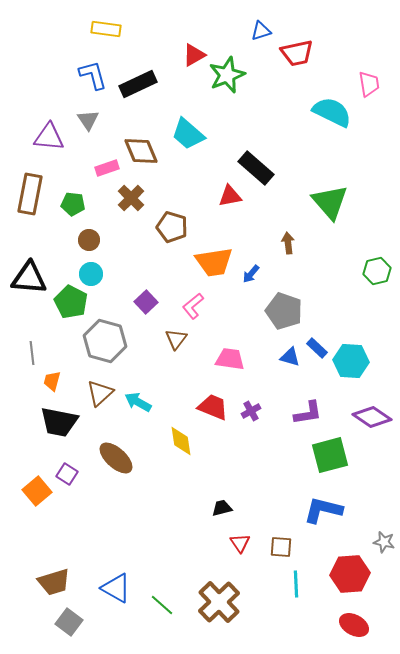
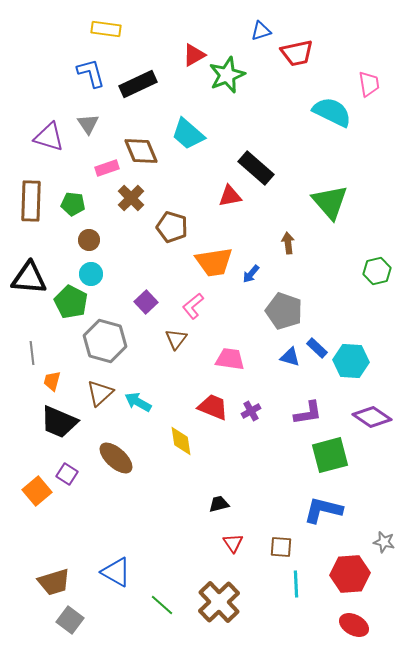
blue L-shape at (93, 75): moved 2 px left, 2 px up
gray triangle at (88, 120): moved 4 px down
purple triangle at (49, 137): rotated 12 degrees clockwise
brown rectangle at (30, 194): moved 1 px right, 7 px down; rotated 9 degrees counterclockwise
black trapezoid at (59, 422): rotated 12 degrees clockwise
black trapezoid at (222, 508): moved 3 px left, 4 px up
red triangle at (240, 543): moved 7 px left
blue triangle at (116, 588): moved 16 px up
gray square at (69, 622): moved 1 px right, 2 px up
